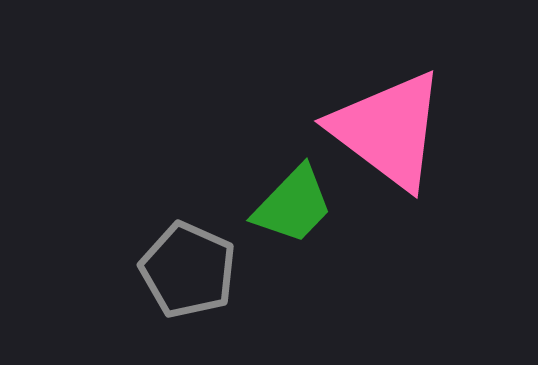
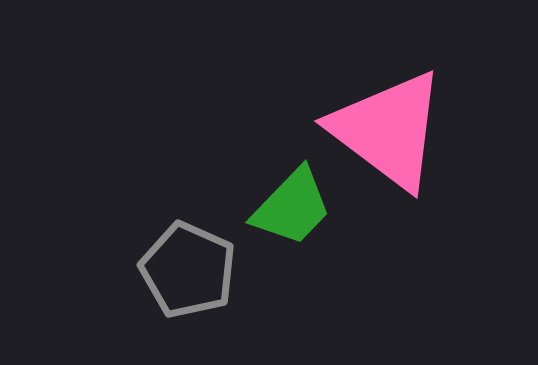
green trapezoid: moved 1 px left, 2 px down
